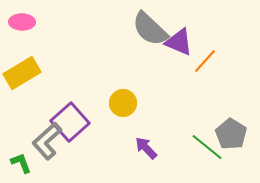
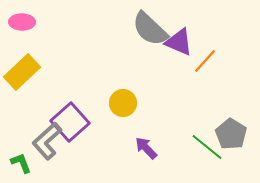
yellow rectangle: moved 1 px up; rotated 12 degrees counterclockwise
